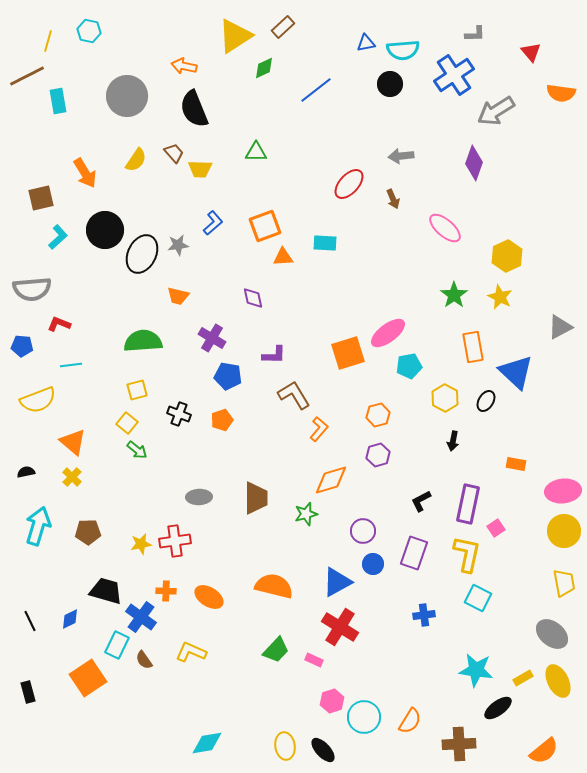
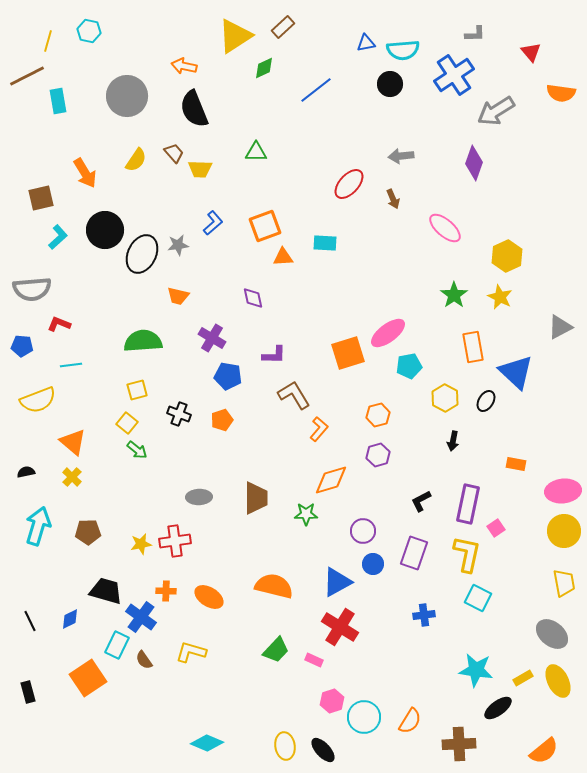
green star at (306, 514): rotated 15 degrees clockwise
yellow L-shape at (191, 652): rotated 8 degrees counterclockwise
cyan diamond at (207, 743): rotated 32 degrees clockwise
